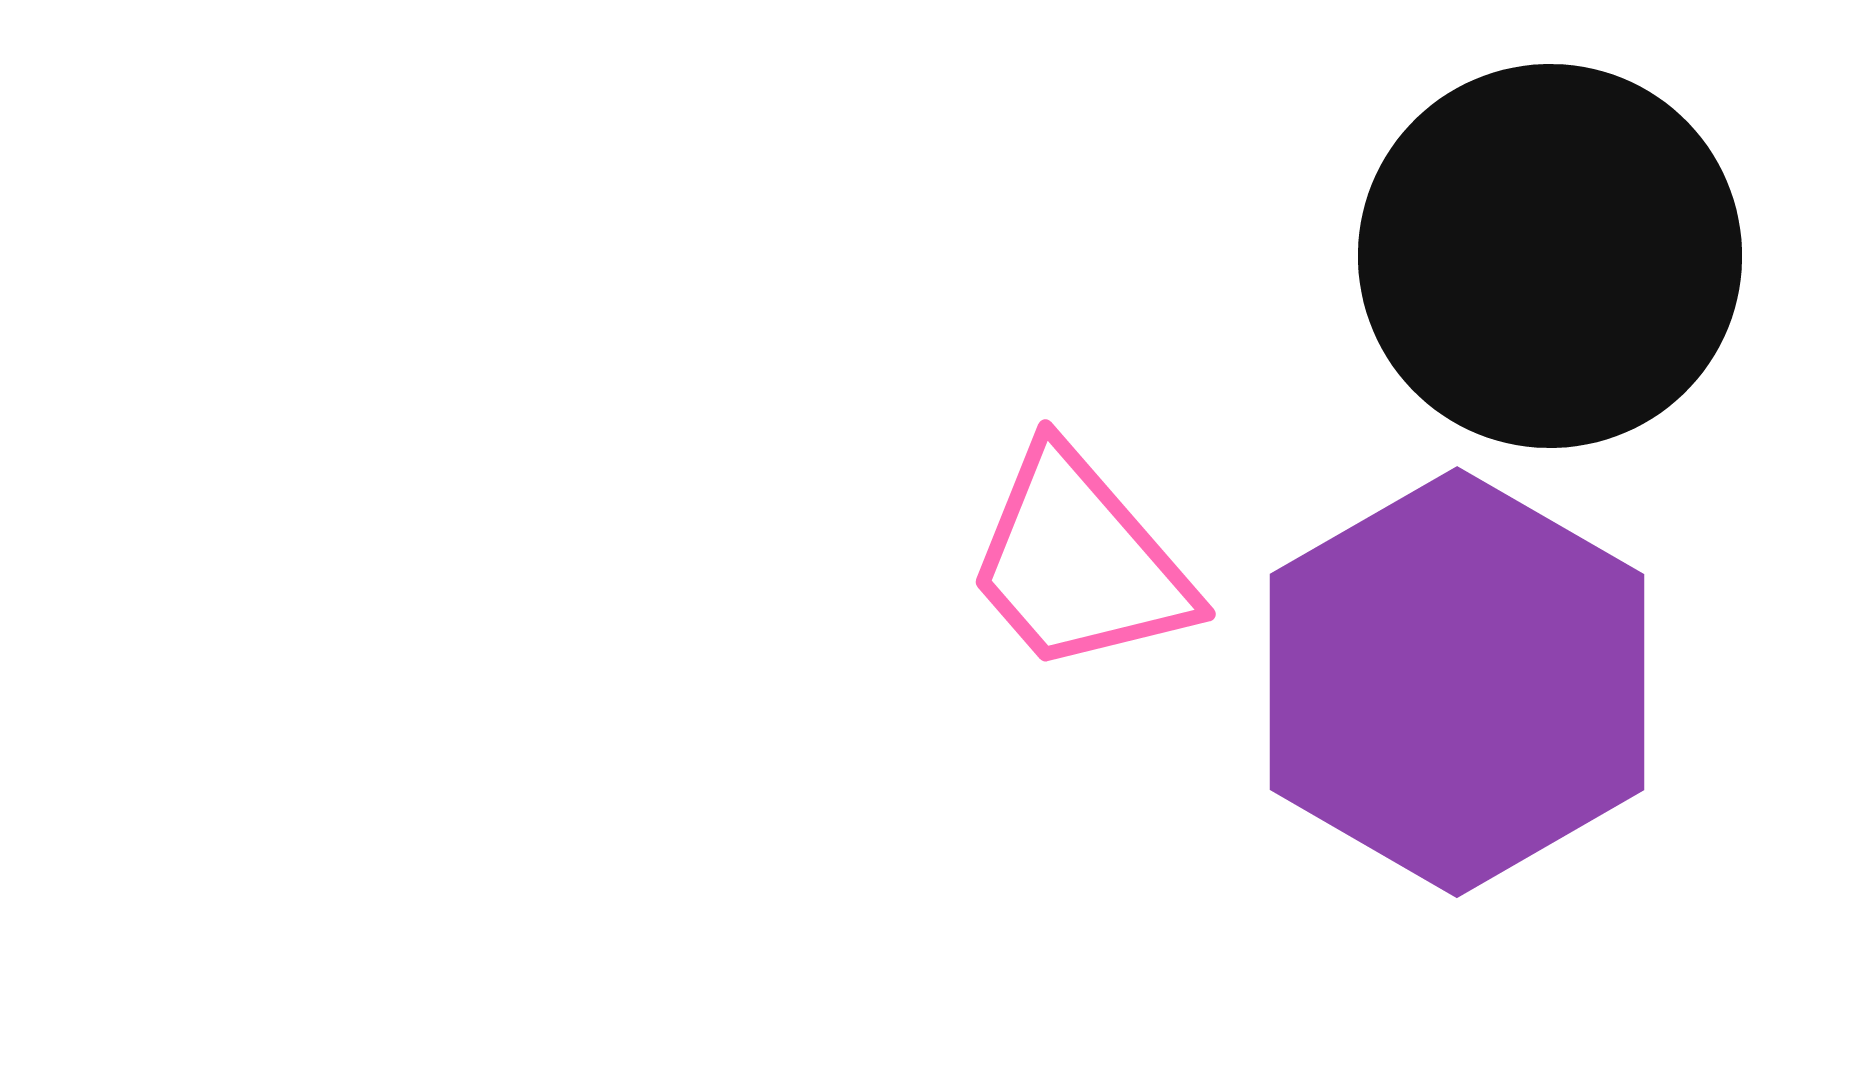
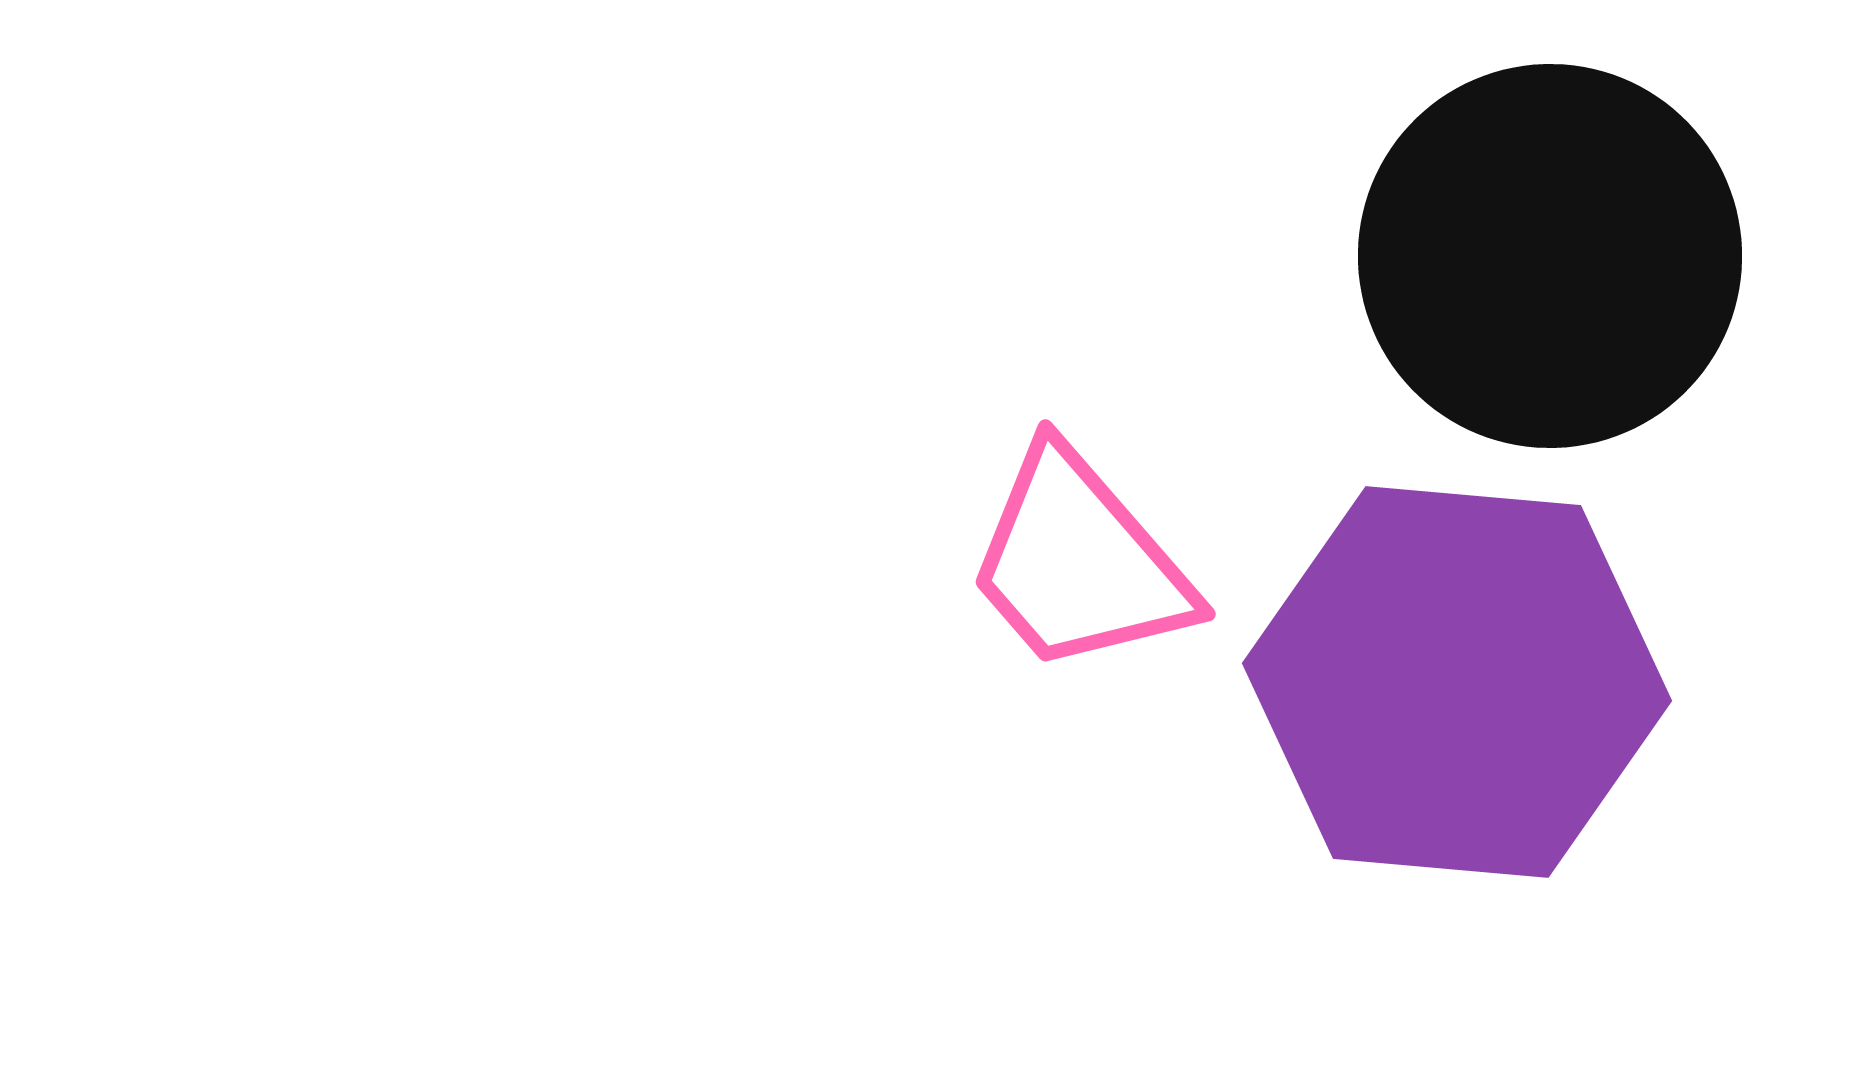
purple hexagon: rotated 25 degrees counterclockwise
